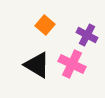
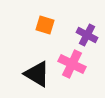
orange square: rotated 24 degrees counterclockwise
black triangle: moved 9 px down
